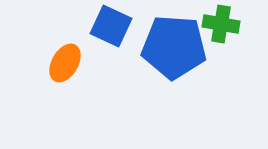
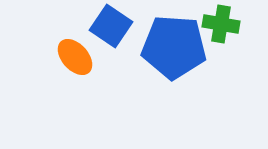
blue square: rotated 9 degrees clockwise
orange ellipse: moved 10 px right, 6 px up; rotated 72 degrees counterclockwise
